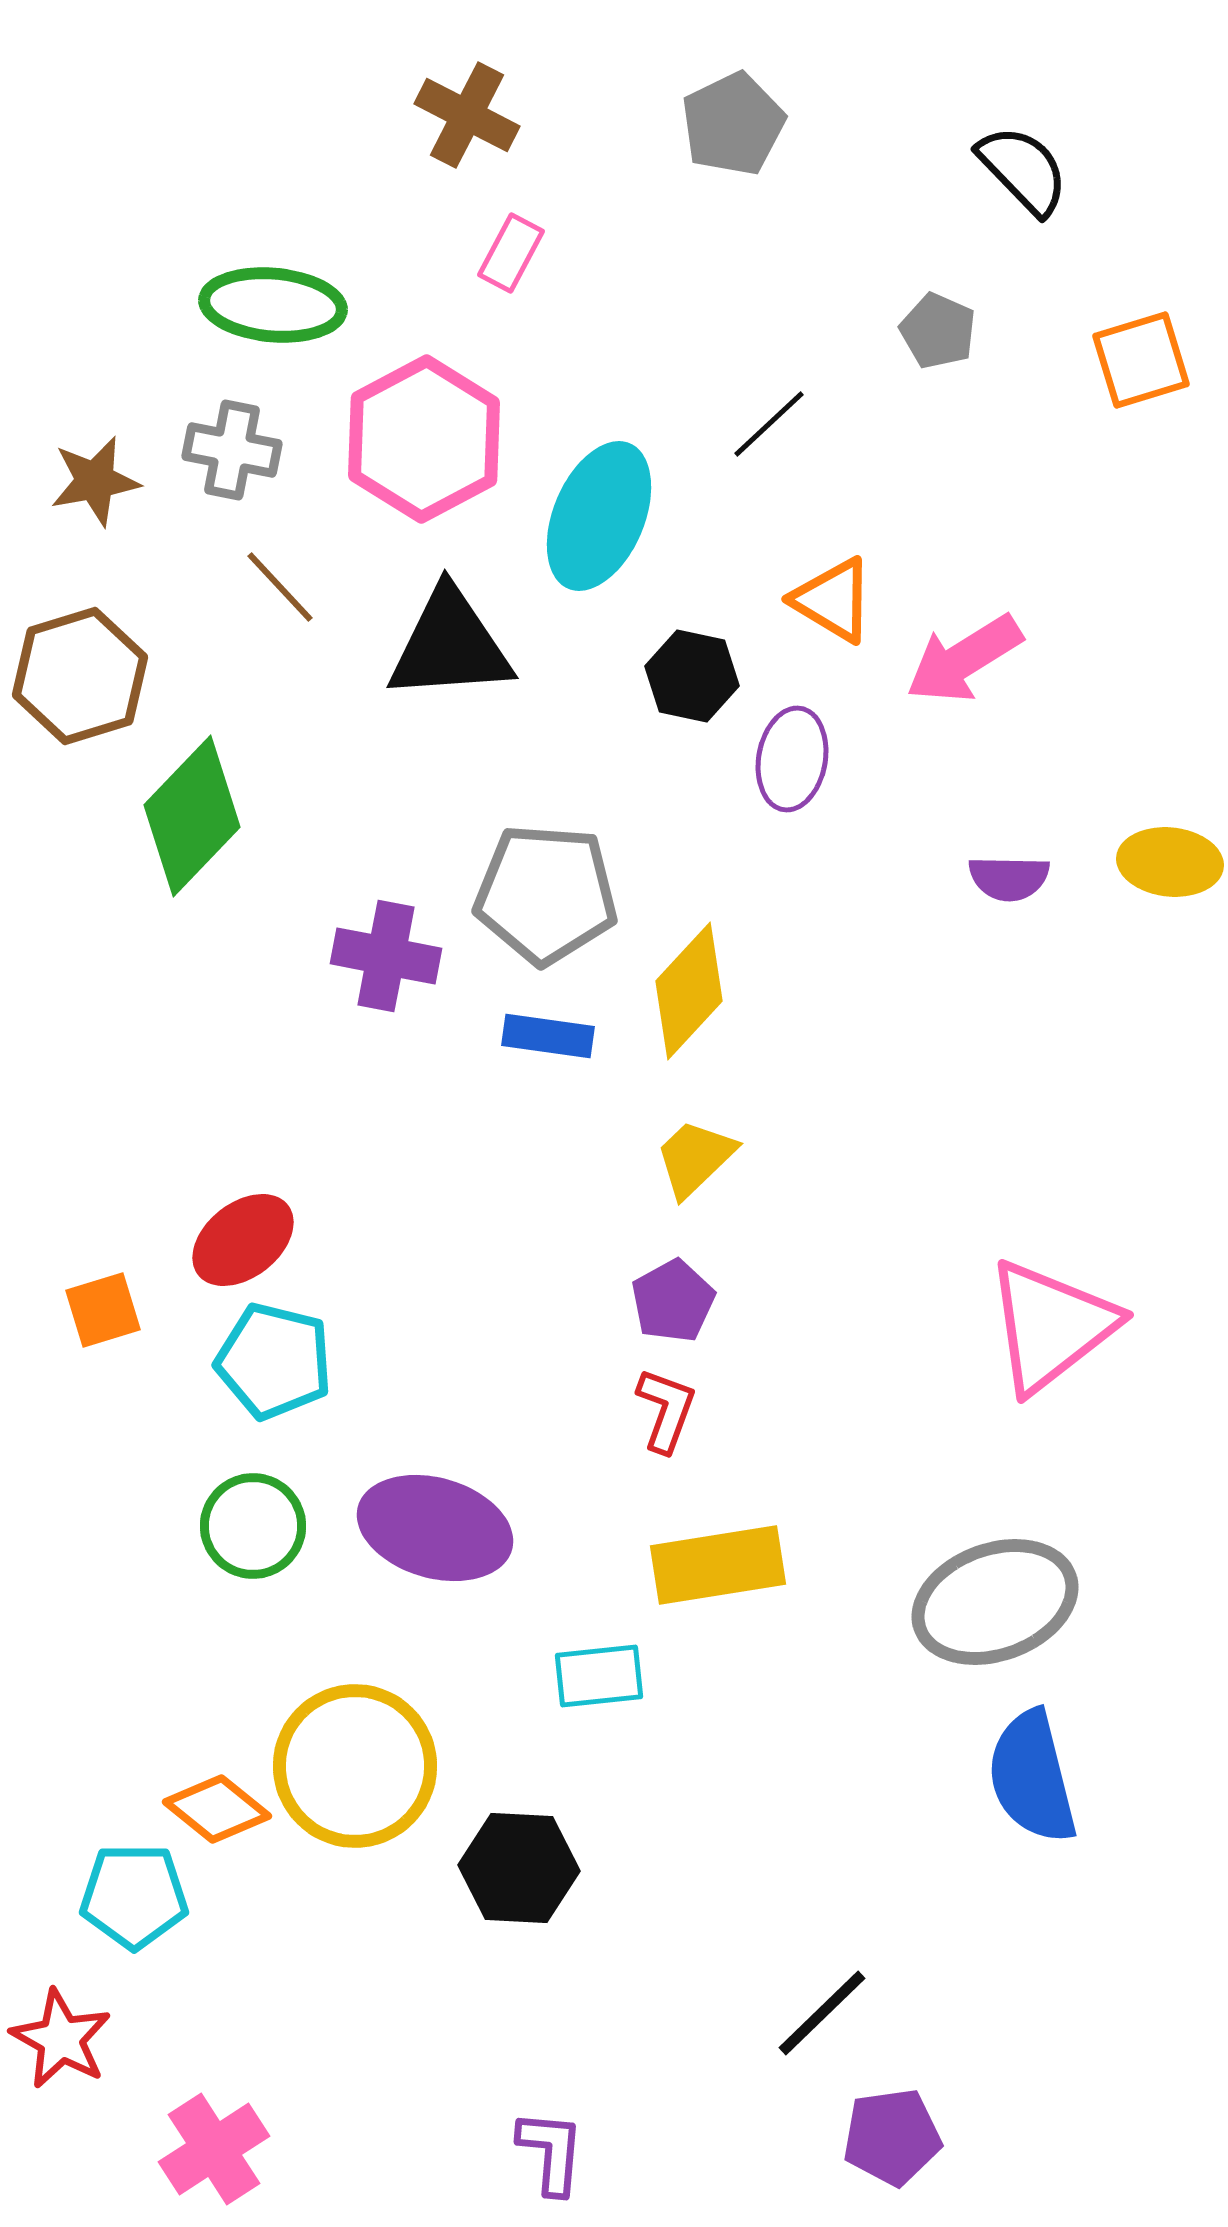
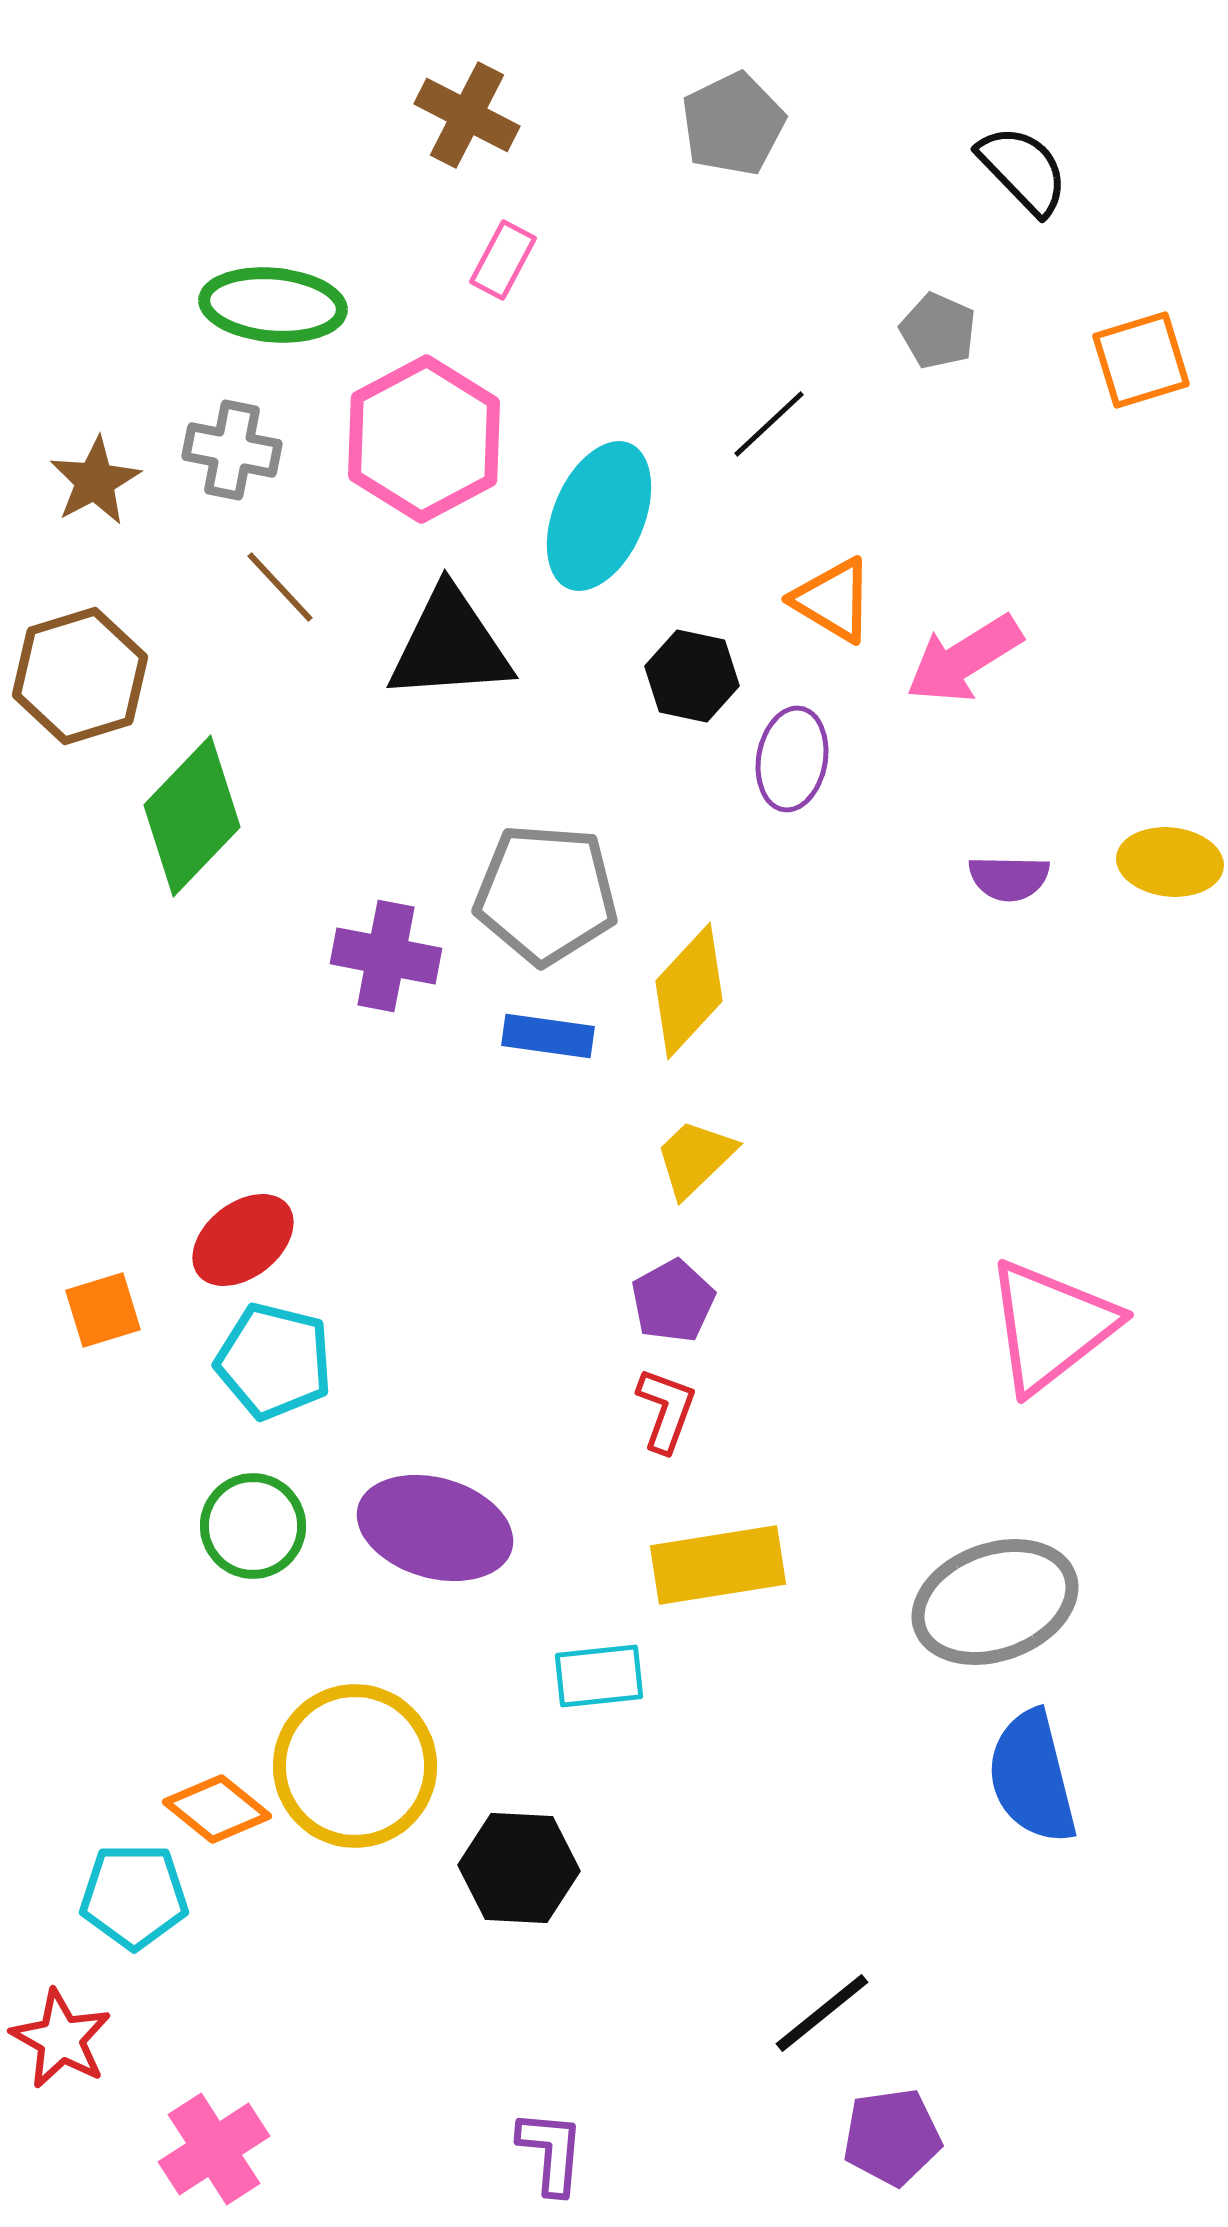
pink rectangle at (511, 253): moved 8 px left, 7 px down
brown star at (95, 481): rotated 18 degrees counterclockwise
black line at (822, 2013): rotated 5 degrees clockwise
